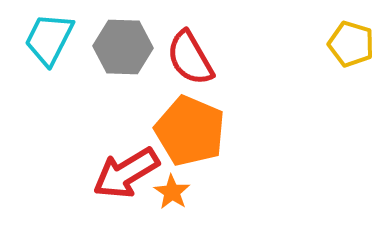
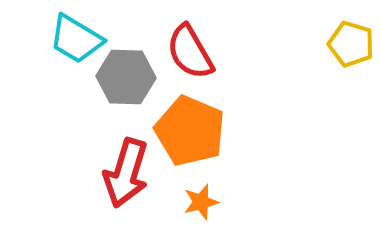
cyan trapezoid: moved 27 px right; rotated 86 degrees counterclockwise
gray hexagon: moved 3 px right, 30 px down
red semicircle: moved 6 px up
red arrow: rotated 42 degrees counterclockwise
orange star: moved 29 px right, 10 px down; rotated 24 degrees clockwise
